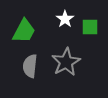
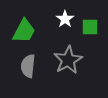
gray star: moved 2 px right, 2 px up
gray semicircle: moved 2 px left
